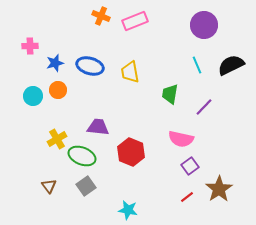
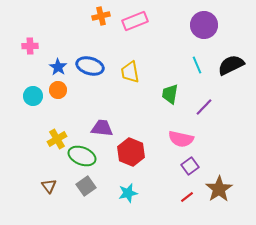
orange cross: rotated 36 degrees counterclockwise
blue star: moved 3 px right, 4 px down; rotated 24 degrees counterclockwise
purple trapezoid: moved 4 px right, 1 px down
cyan star: moved 17 px up; rotated 24 degrees counterclockwise
